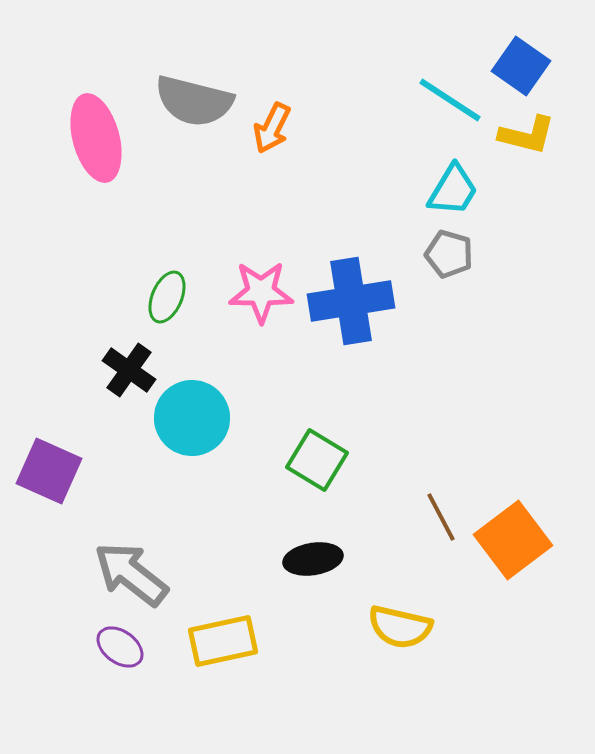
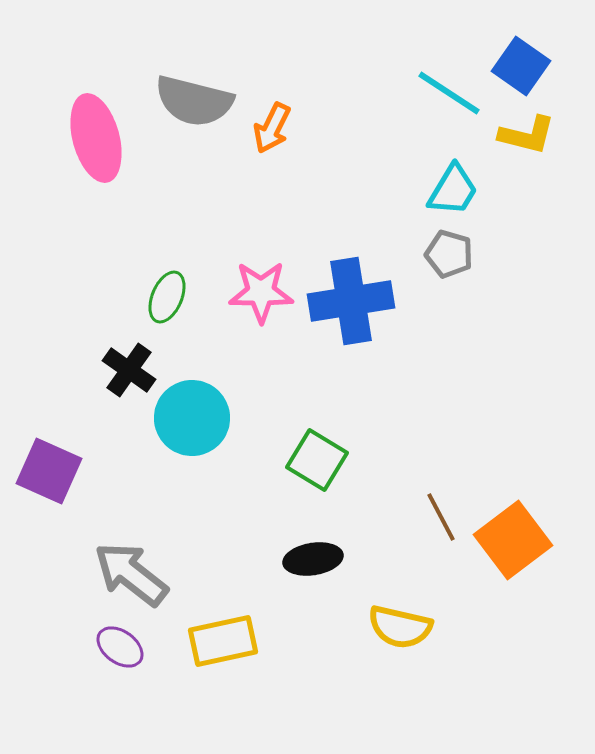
cyan line: moved 1 px left, 7 px up
